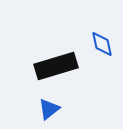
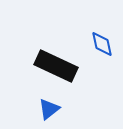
black rectangle: rotated 42 degrees clockwise
